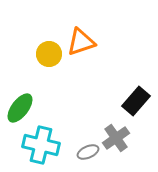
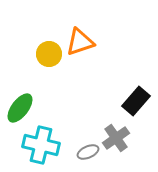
orange triangle: moved 1 px left
